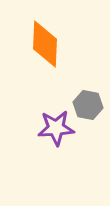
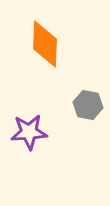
purple star: moved 27 px left, 4 px down
